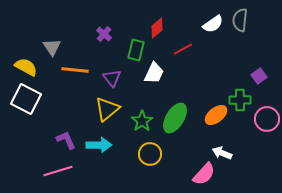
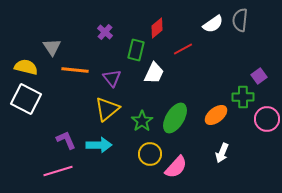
purple cross: moved 1 px right, 2 px up
yellow semicircle: rotated 15 degrees counterclockwise
green cross: moved 3 px right, 3 px up
white arrow: rotated 90 degrees counterclockwise
pink semicircle: moved 28 px left, 7 px up
